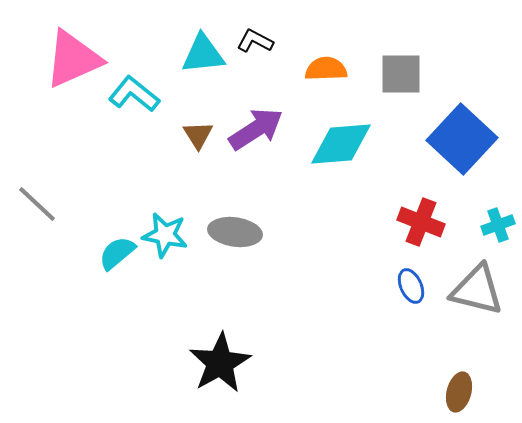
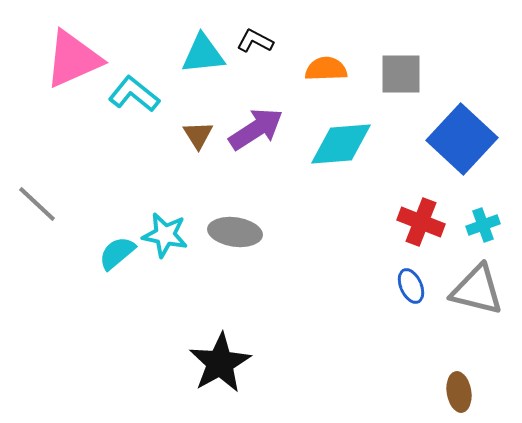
cyan cross: moved 15 px left
brown ellipse: rotated 24 degrees counterclockwise
